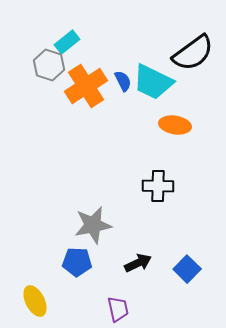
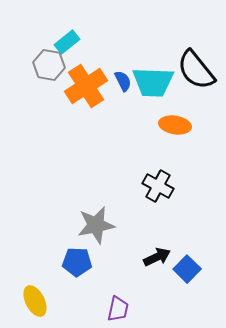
black semicircle: moved 3 px right, 17 px down; rotated 87 degrees clockwise
gray hexagon: rotated 8 degrees counterclockwise
cyan trapezoid: rotated 24 degrees counterclockwise
black cross: rotated 28 degrees clockwise
gray star: moved 3 px right
black arrow: moved 19 px right, 6 px up
purple trapezoid: rotated 24 degrees clockwise
